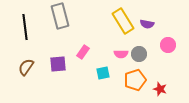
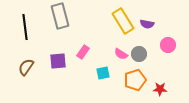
pink semicircle: rotated 32 degrees clockwise
purple square: moved 3 px up
red star: rotated 16 degrees counterclockwise
